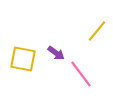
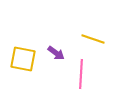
yellow line: moved 4 px left, 8 px down; rotated 70 degrees clockwise
pink line: rotated 40 degrees clockwise
